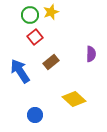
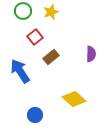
green circle: moved 7 px left, 4 px up
brown rectangle: moved 5 px up
